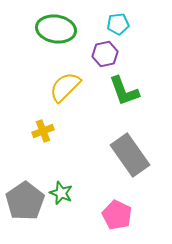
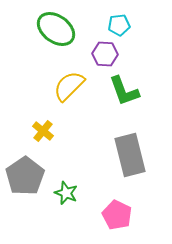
cyan pentagon: moved 1 px right, 1 px down
green ellipse: rotated 27 degrees clockwise
purple hexagon: rotated 15 degrees clockwise
yellow semicircle: moved 4 px right, 1 px up
yellow cross: rotated 30 degrees counterclockwise
gray rectangle: rotated 21 degrees clockwise
green star: moved 5 px right
gray pentagon: moved 25 px up
